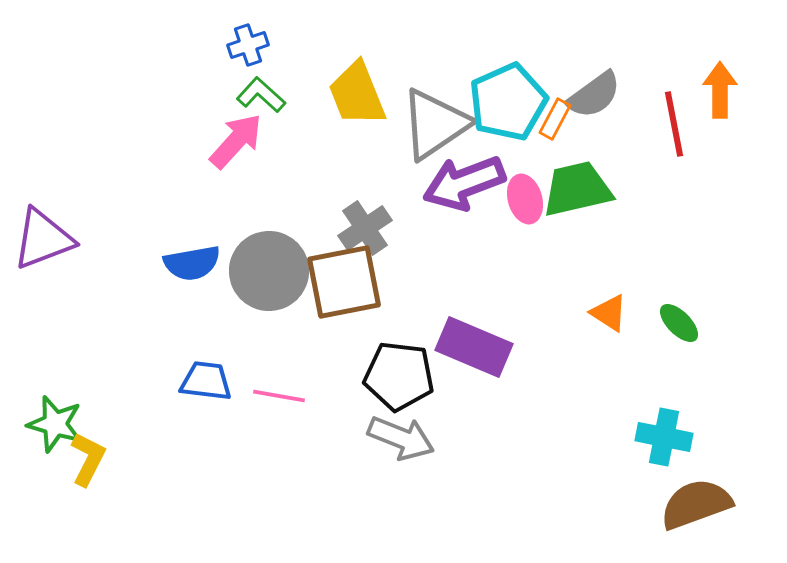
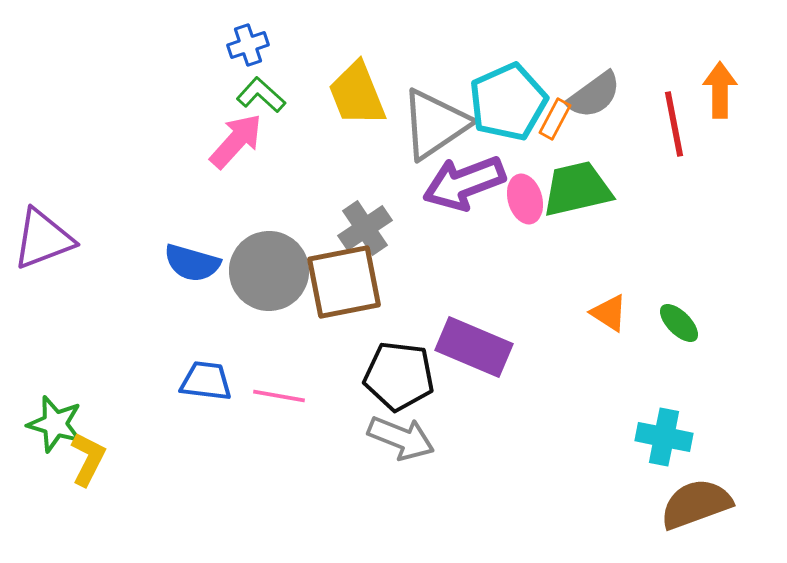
blue semicircle: rotated 26 degrees clockwise
